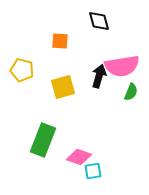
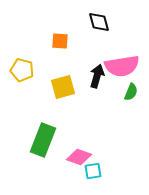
black diamond: moved 1 px down
black arrow: moved 2 px left
